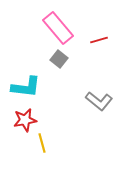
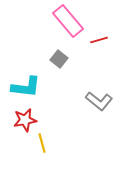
pink rectangle: moved 10 px right, 7 px up
